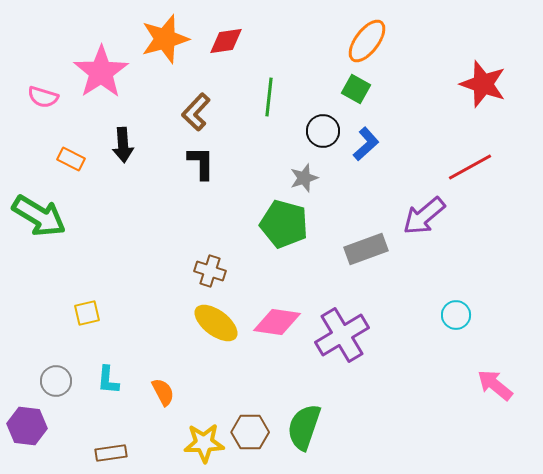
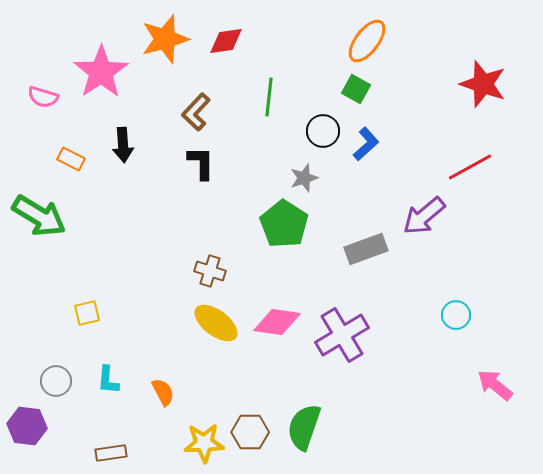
green pentagon: rotated 18 degrees clockwise
